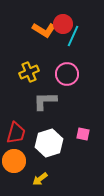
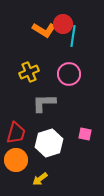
cyan line: rotated 15 degrees counterclockwise
pink circle: moved 2 px right
gray L-shape: moved 1 px left, 2 px down
pink square: moved 2 px right
orange circle: moved 2 px right, 1 px up
